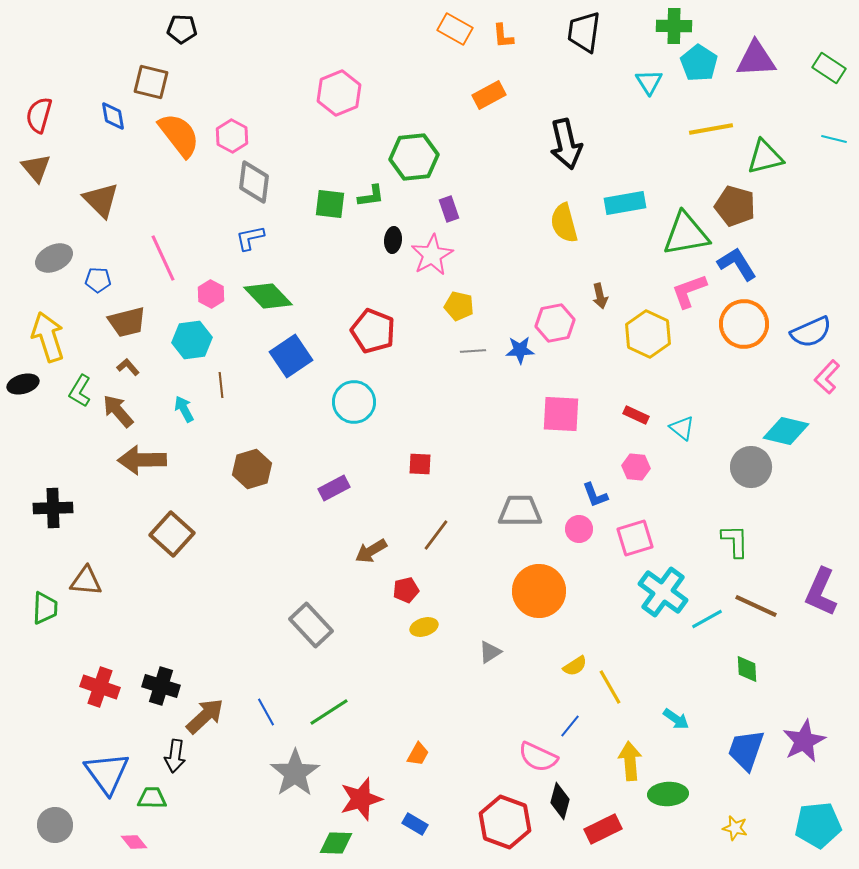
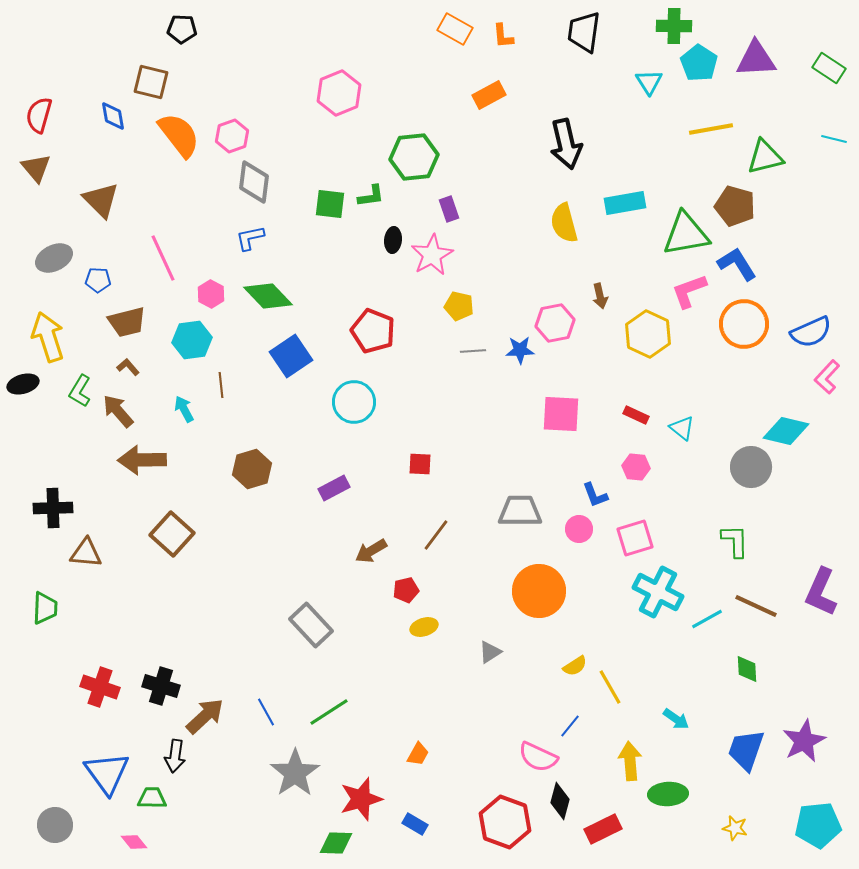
pink hexagon at (232, 136): rotated 12 degrees clockwise
brown triangle at (86, 581): moved 28 px up
cyan cross at (663, 592): moved 5 px left; rotated 9 degrees counterclockwise
